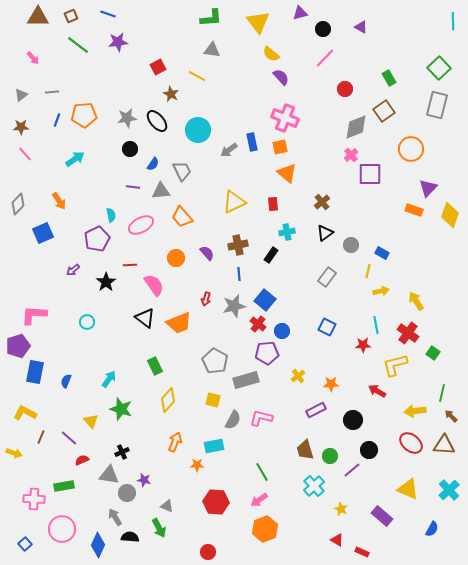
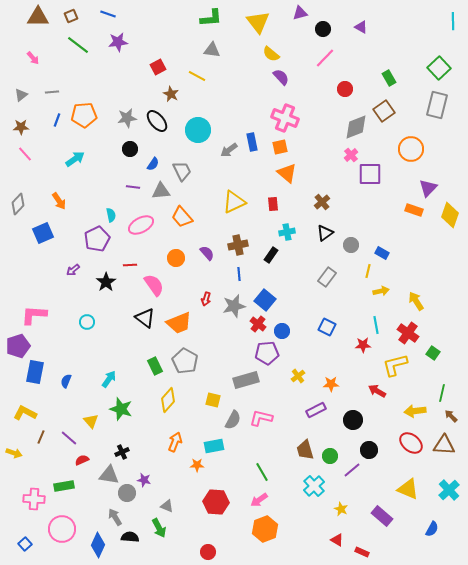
gray pentagon at (215, 361): moved 30 px left
